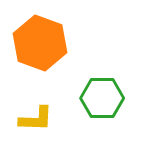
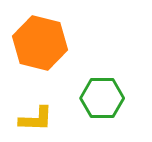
orange hexagon: rotated 6 degrees counterclockwise
